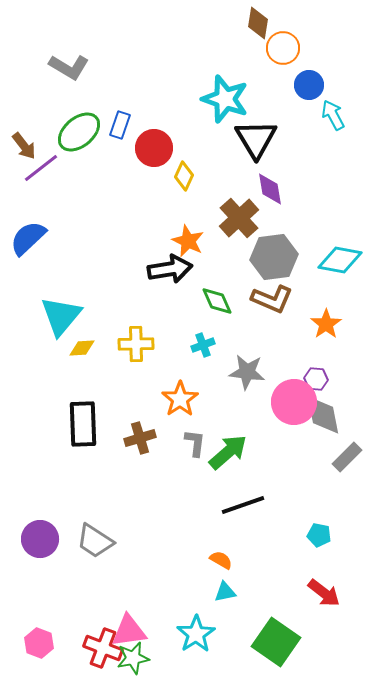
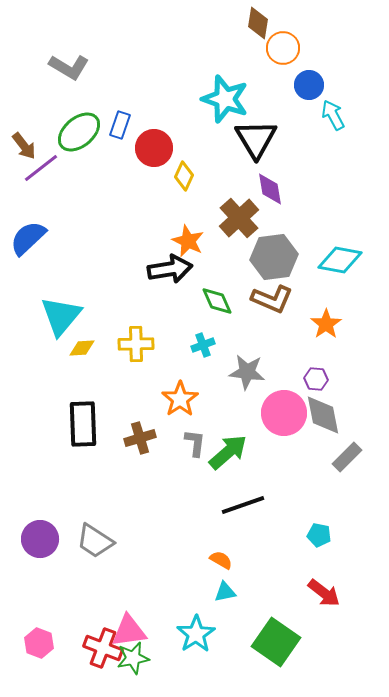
pink circle at (294, 402): moved 10 px left, 11 px down
